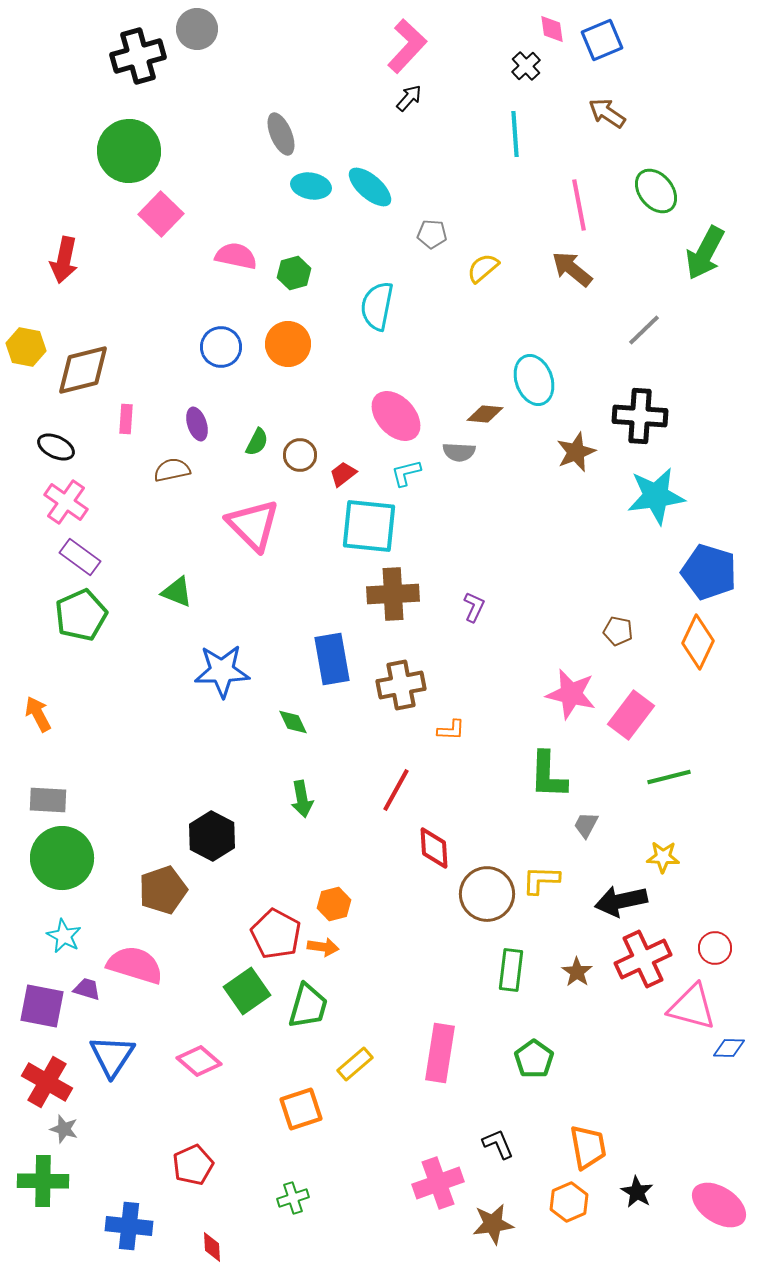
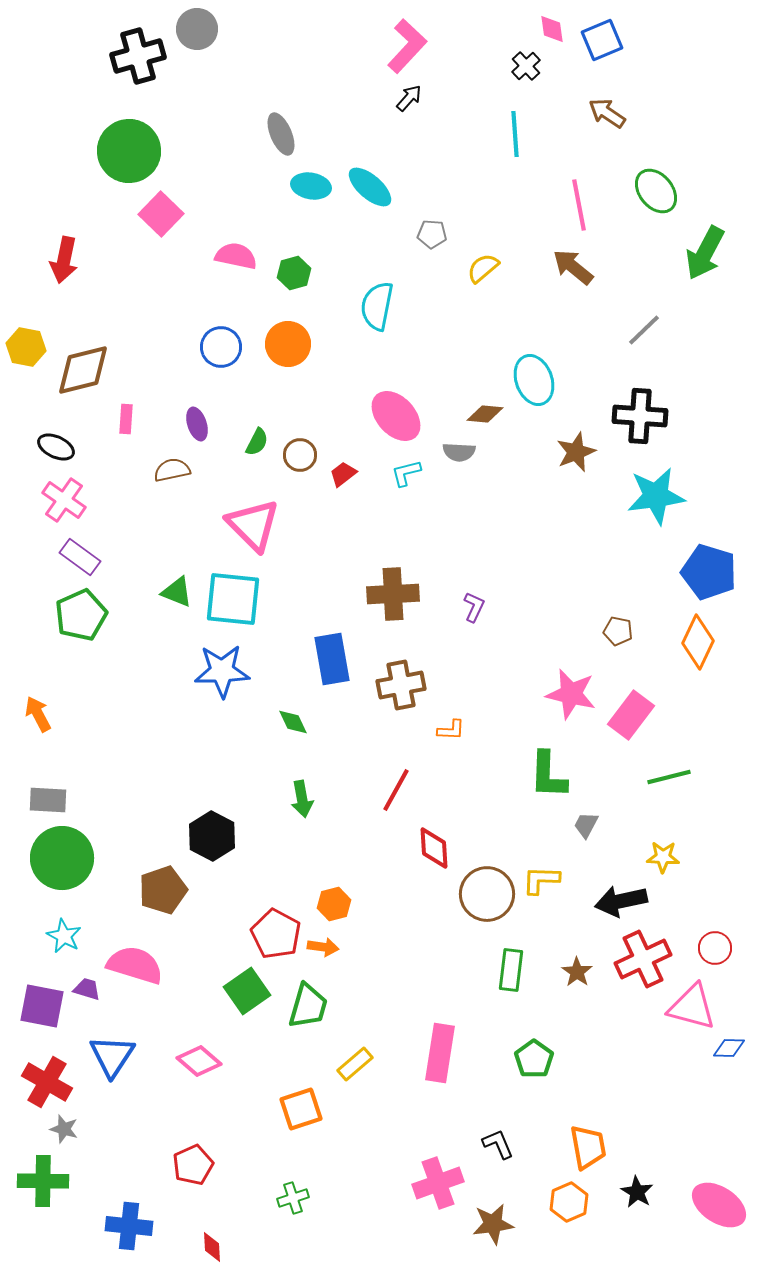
brown arrow at (572, 269): moved 1 px right, 2 px up
pink cross at (66, 502): moved 2 px left, 2 px up
cyan square at (369, 526): moved 136 px left, 73 px down
